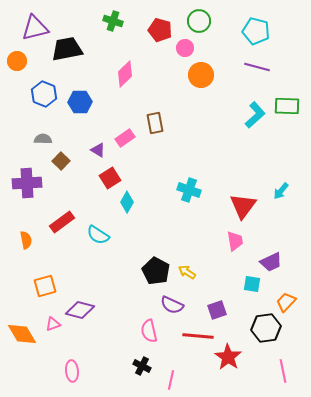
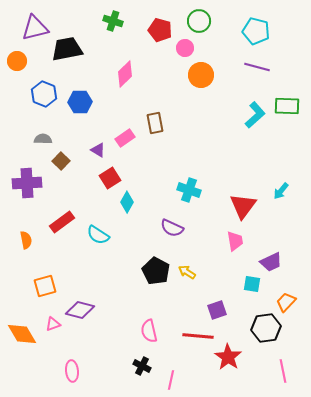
purple semicircle at (172, 305): moved 77 px up
